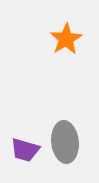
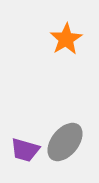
gray ellipse: rotated 45 degrees clockwise
